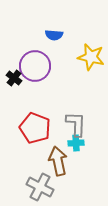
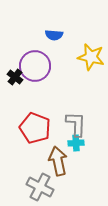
black cross: moved 1 px right, 1 px up
